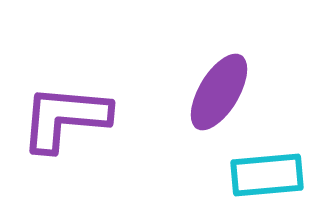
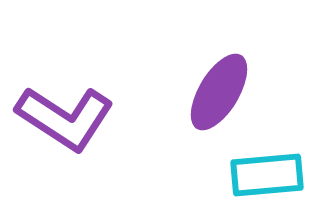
purple L-shape: rotated 152 degrees counterclockwise
